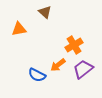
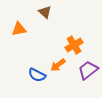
purple trapezoid: moved 5 px right, 1 px down
